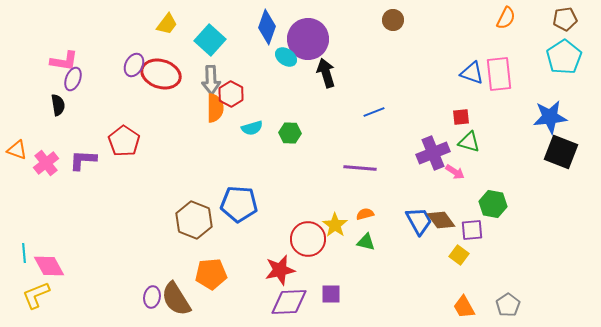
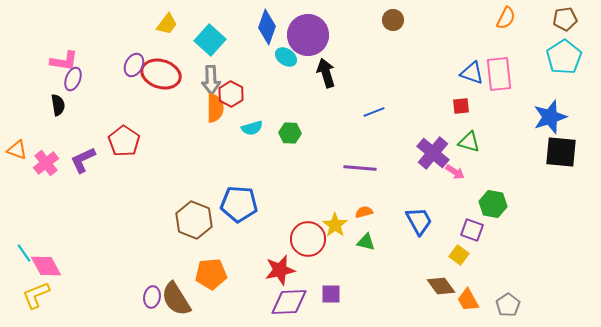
purple circle at (308, 39): moved 4 px up
red square at (461, 117): moved 11 px up
blue star at (550, 117): rotated 12 degrees counterclockwise
black square at (561, 152): rotated 16 degrees counterclockwise
purple cross at (433, 153): rotated 28 degrees counterclockwise
purple L-shape at (83, 160): rotated 28 degrees counterclockwise
orange semicircle at (365, 214): moved 1 px left, 2 px up
brown diamond at (441, 220): moved 66 px down
purple square at (472, 230): rotated 25 degrees clockwise
cyan line at (24, 253): rotated 30 degrees counterclockwise
pink diamond at (49, 266): moved 3 px left
orange trapezoid at (464, 307): moved 4 px right, 7 px up
